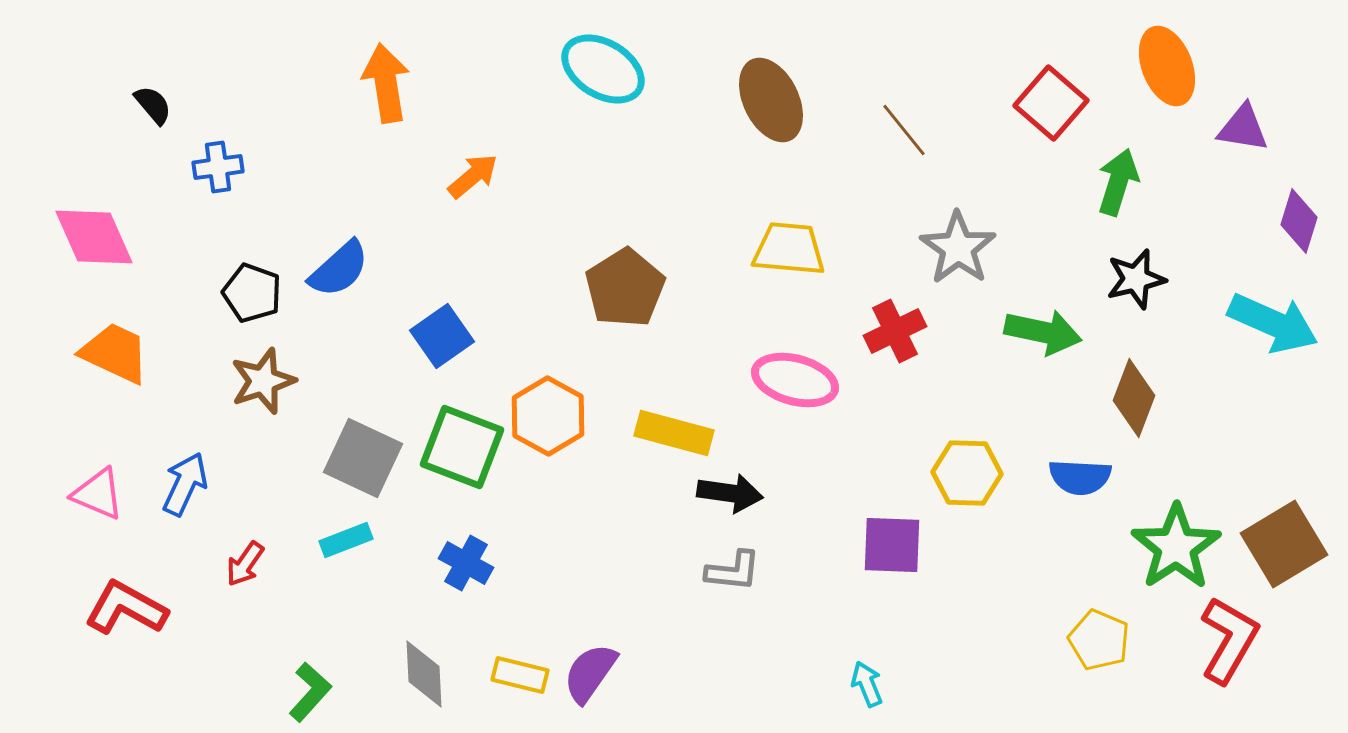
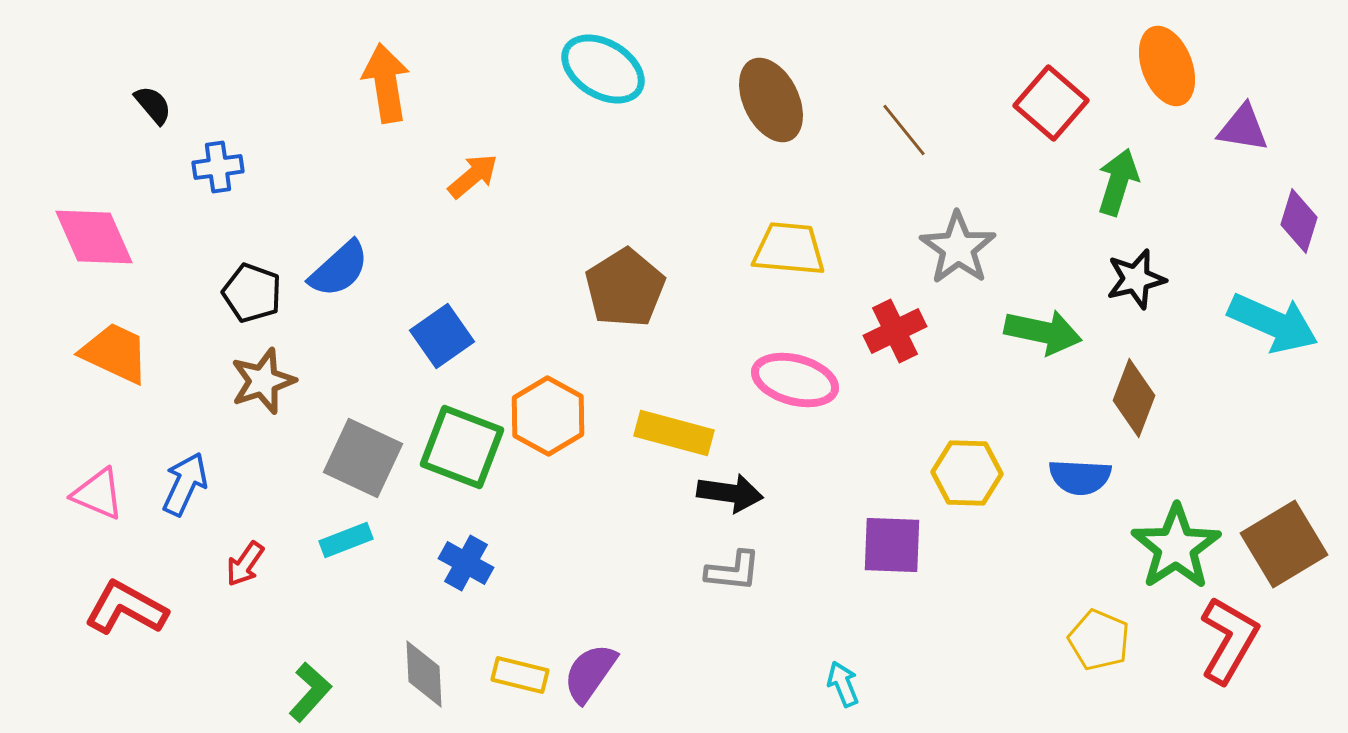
cyan arrow at (867, 684): moved 24 px left
